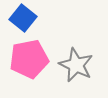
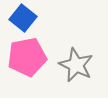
pink pentagon: moved 2 px left, 2 px up
